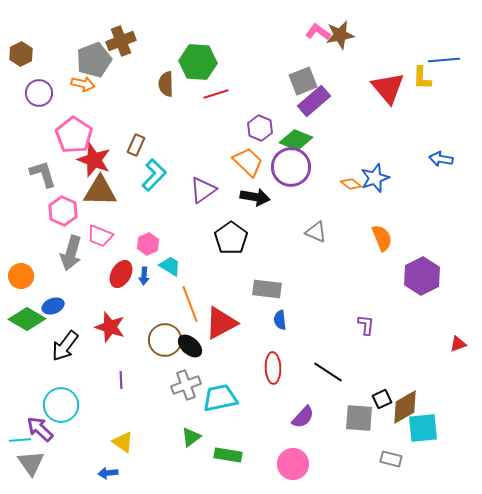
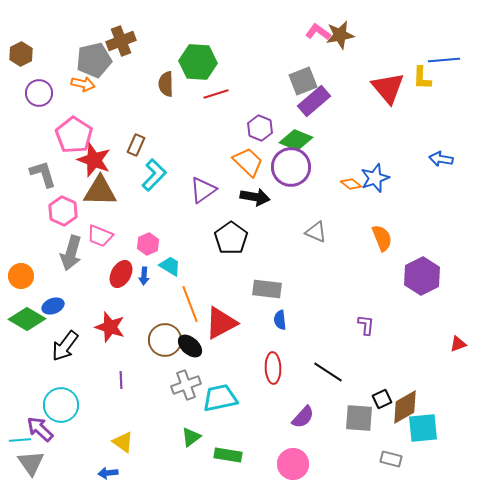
gray pentagon at (94, 60): rotated 8 degrees clockwise
